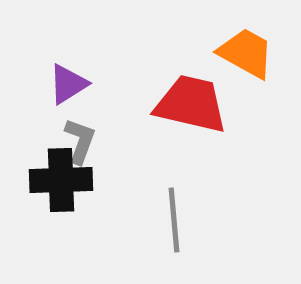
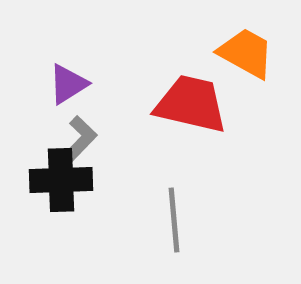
gray L-shape: moved 2 px up; rotated 24 degrees clockwise
